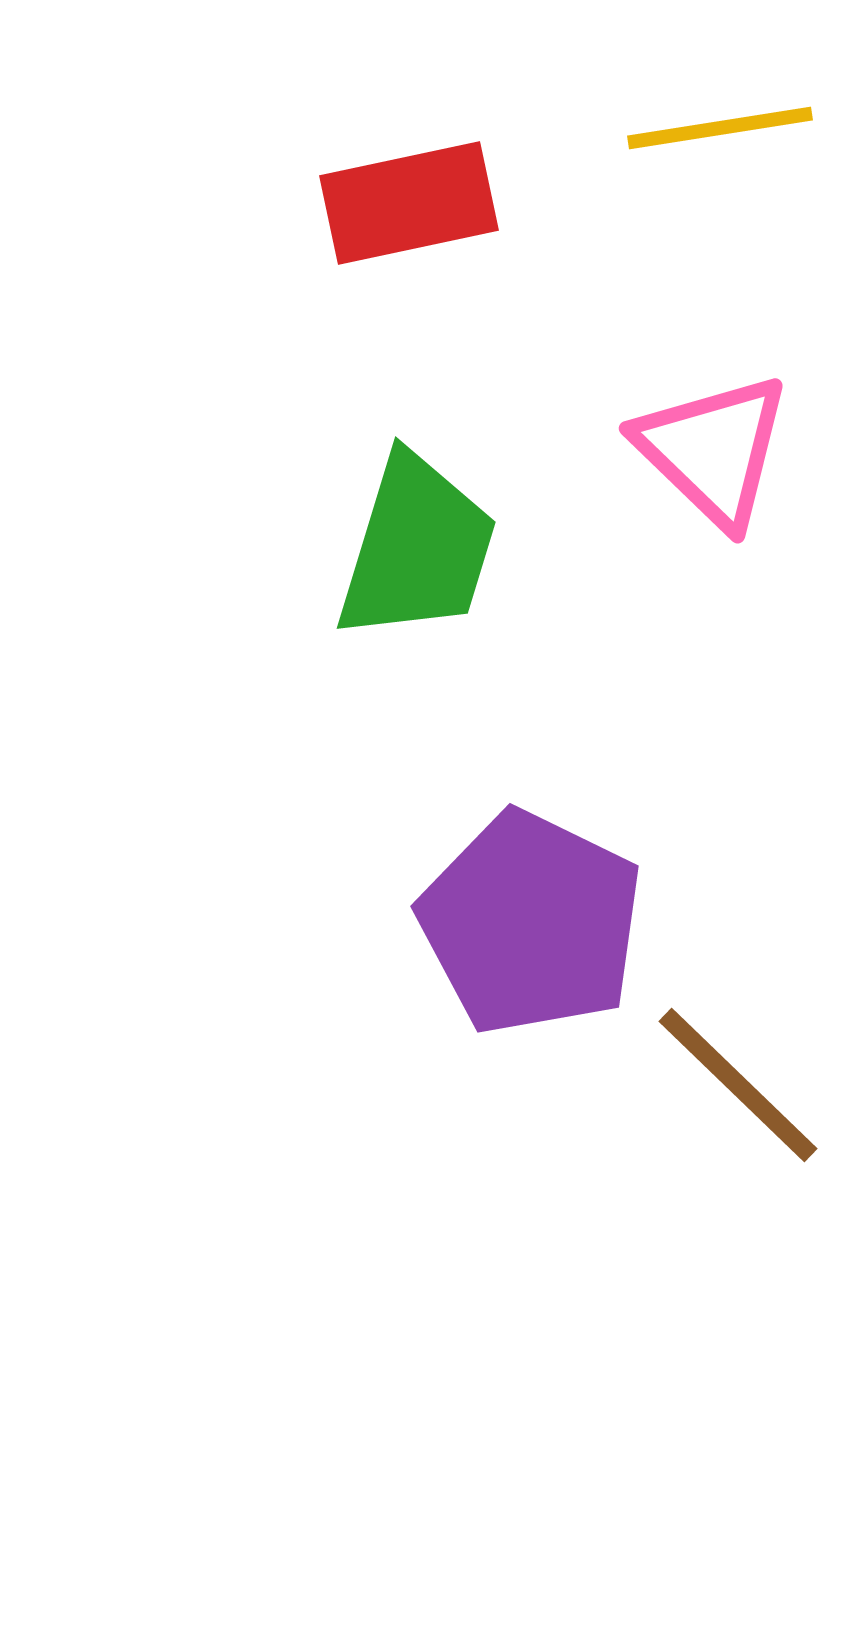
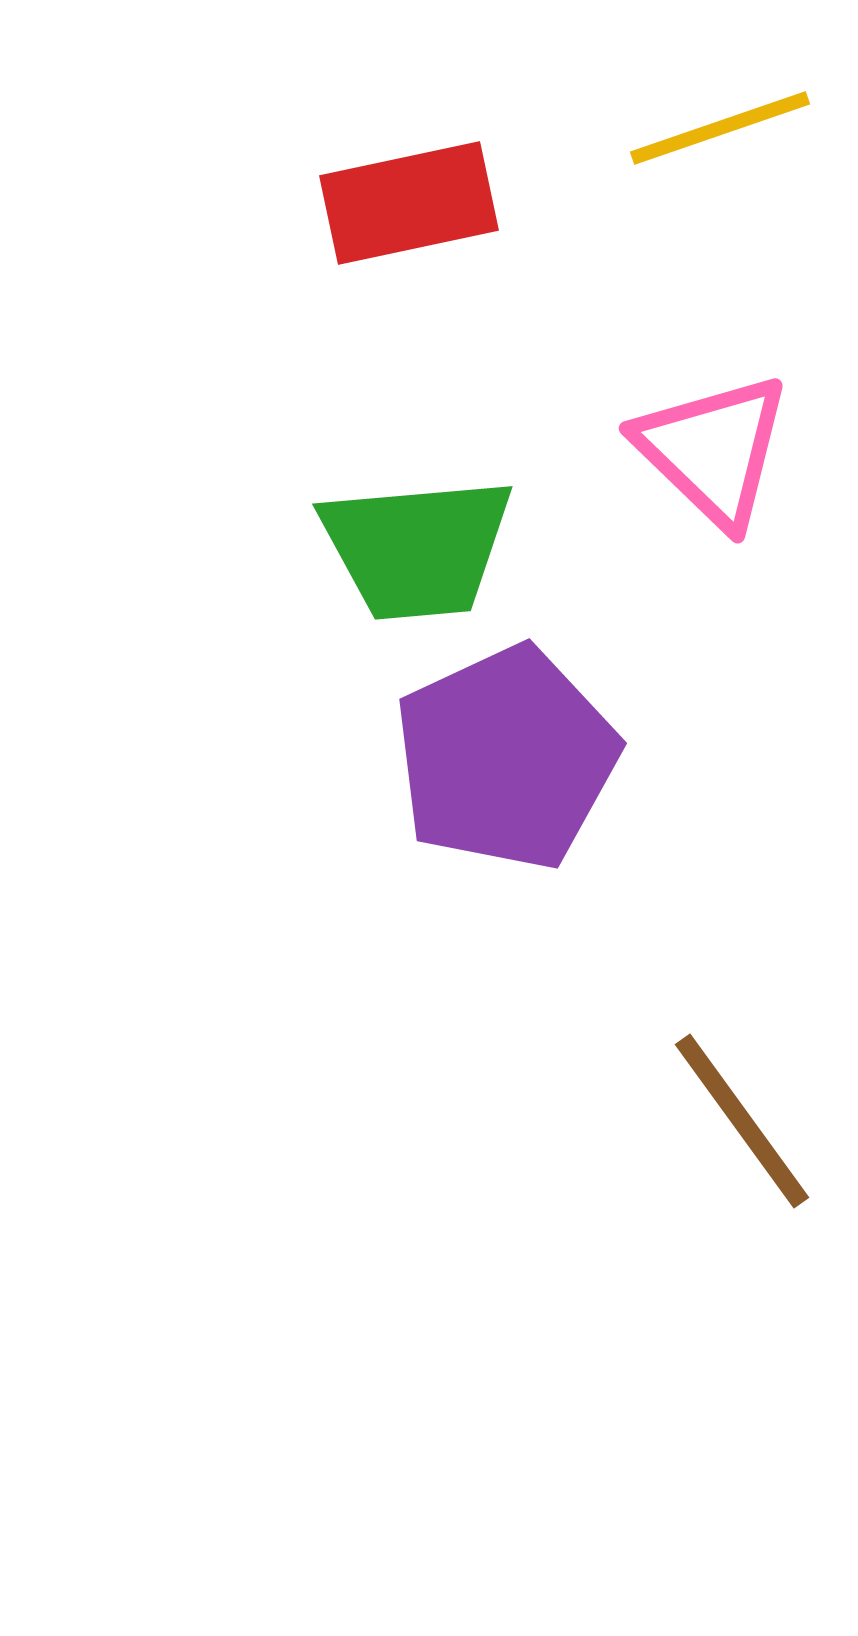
yellow line: rotated 10 degrees counterclockwise
green trapezoid: rotated 68 degrees clockwise
purple pentagon: moved 25 px left, 165 px up; rotated 21 degrees clockwise
brown line: moved 4 px right, 36 px down; rotated 10 degrees clockwise
